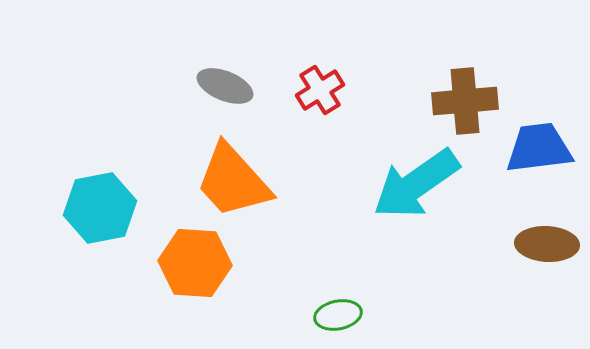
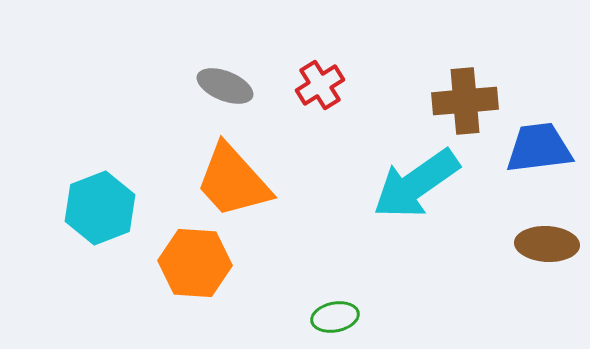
red cross: moved 5 px up
cyan hexagon: rotated 10 degrees counterclockwise
green ellipse: moved 3 px left, 2 px down
